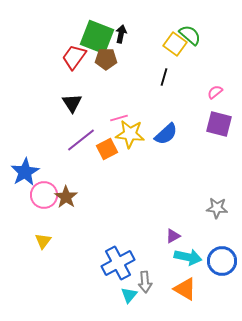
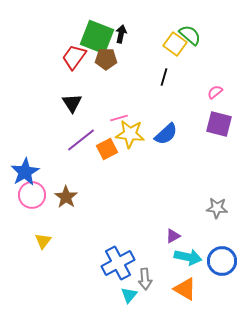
pink circle: moved 12 px left
gray arrow: moved 3 px up
